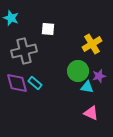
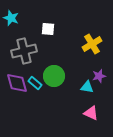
green circle: moved 24 px left, 5 px down
